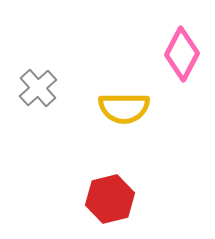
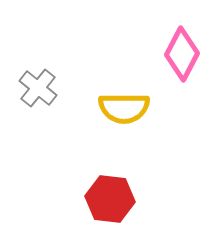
gray cross: rotated 9 degrees counterclockwise
red hexagon: rotated 21 degrees clockwise
